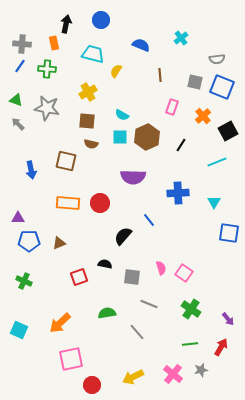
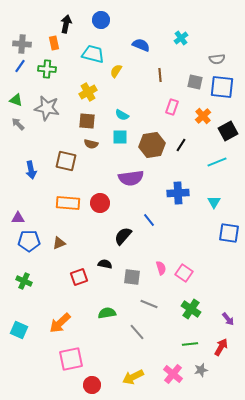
blue square at (222, 87): rotated 15 degrees counterclockwise
brown hexagon at (147, 137): moved 5 px right, 8 px down; rotated 15 degrees clockwise
purple semicircle at (133, 177): moved 2 px left, 1 px down; rotated 10 degrees counterclockwise
